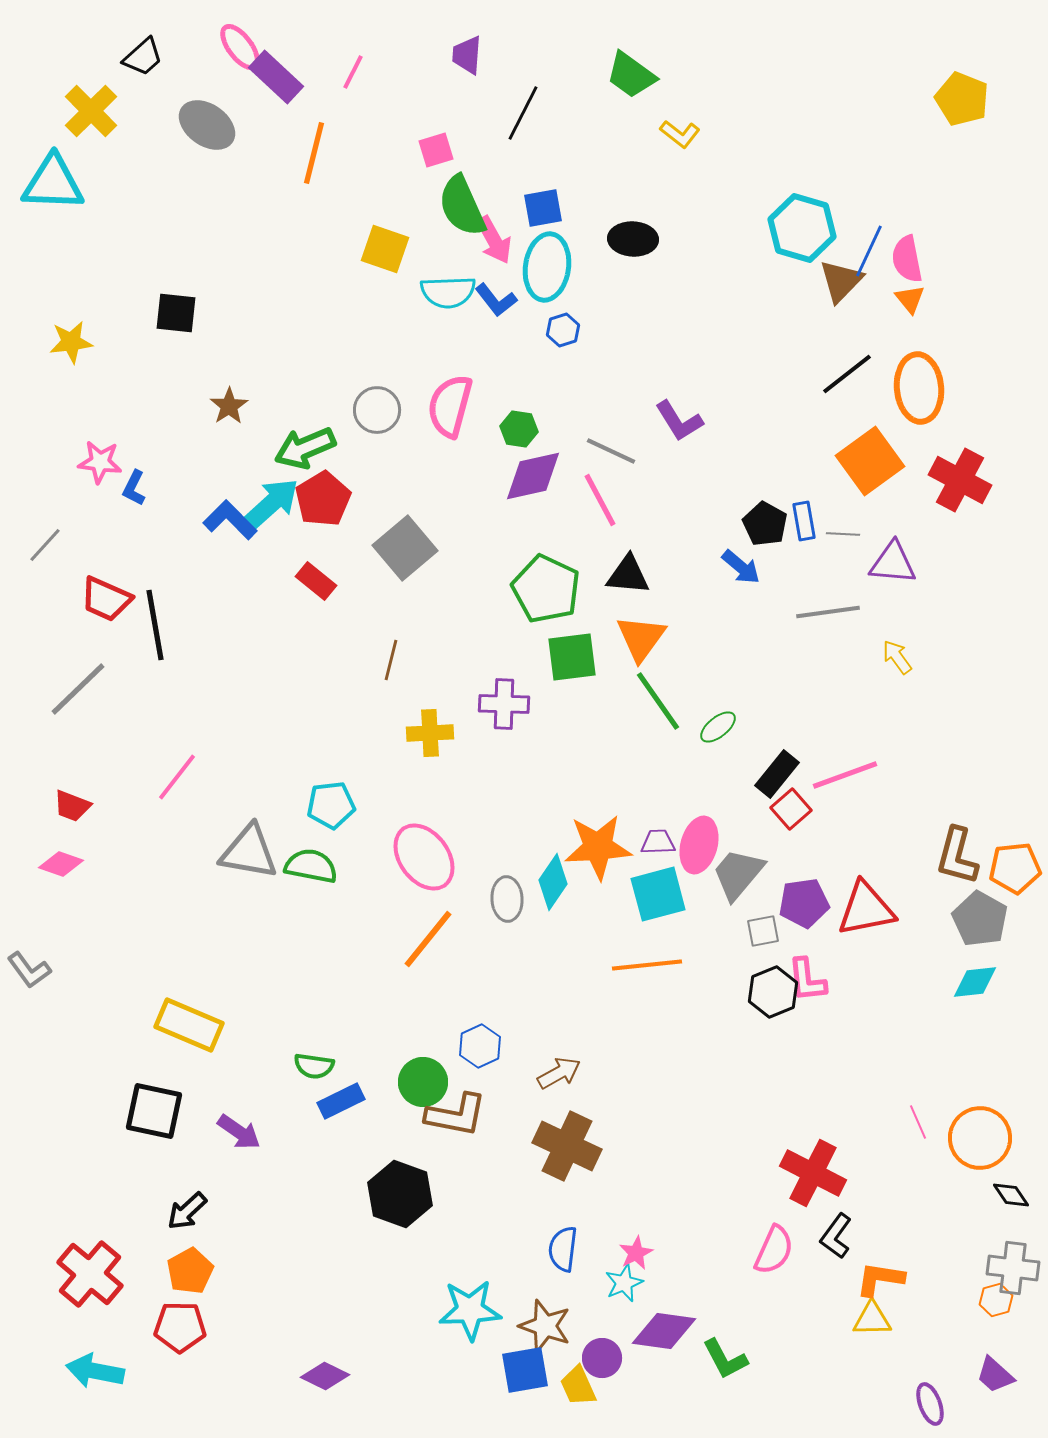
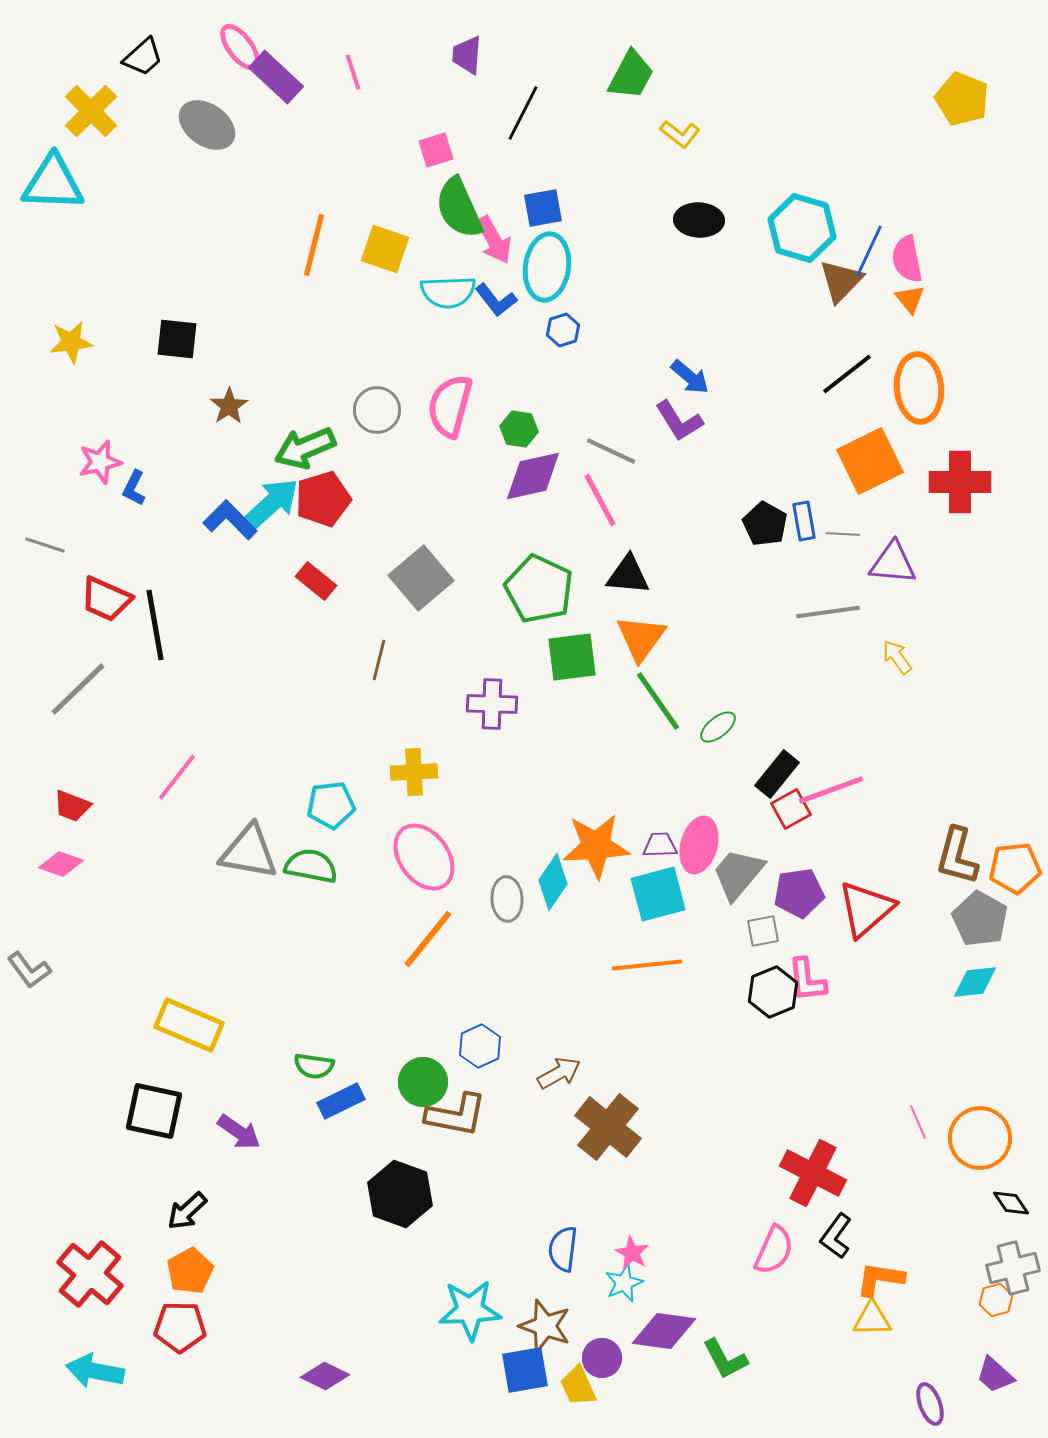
pink line at (353, 72): rotated 45 degrees counterclockwise
green trapezoid at (631, 75): rotated 98 degrees counterclockwise
orange line at (314, 153): moved 92 px down
green semicircle at (462, 206): moved 3 px left, 2 px down
black ellipse at (633, 239): moved 66 px right, 19 px up
black square at (176, 313): moved 1 px right, 26 px down
orange square at (870, 461): rotated 10 degrees clockwise
pink star at (100, 462): rotated 21 degrees counterclockwise
red cross at (960, 480): moved 2 px down; rotated 28 degrees counterclockwise
red pentagon at (323, 499): rotated 14 degrees clockwise
gray line at (45, 545): rotated 66 degrees clockwise
gray square at (405, 548): moved 16 px right, 30 px down
blue arrow at (741, 567): moved 51 px left, 190 px up
green pentagon at (546, 589): moved 7 px left
brown line at (391, 660): moved 12 px left
purple cross at (504, 704): moved 12 px left
yellow cross at (430, 733): moved 16 px left, 39 px down
pink line at (845, 775): moved 14 px left, 15 px down
red square at (791, 809): rotated 12 degrees clockwise
purple trapezoid at (658, 842): moved 2 px right, 3 px down
orange star at (598, 847): moved 2 px left, 1 px up
purple pentagon at (804, 903): moved 5 px left, 10 px up
red triangle at (866, 909): rotated 30 degrees counterclockwise
brown cross at (567, 1146): moved 41 px right, 19 px up; rotated 14 degrees clockwise
black diamond at (1011, 1195): moved 8 px down
pink star at (636, 1253): moved 4 px left; rotated 16 degrees counterclockwise
gray cross at (1013, 1268): rotated 21 degrees counterclockwise
